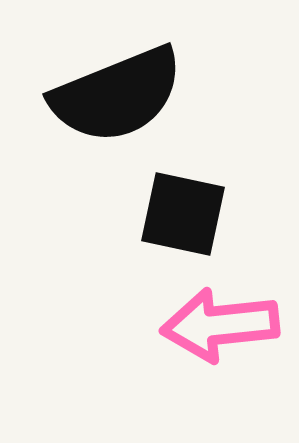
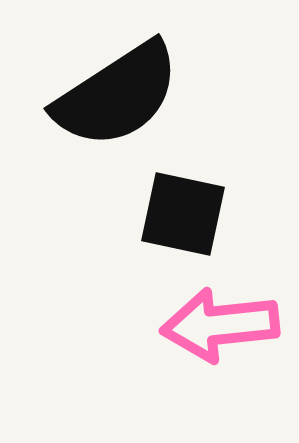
black semicircle: rotated 11 degrees counterclockwise
